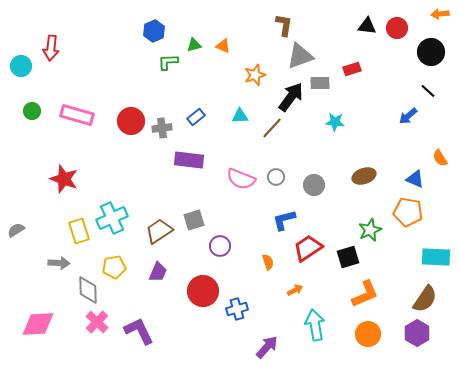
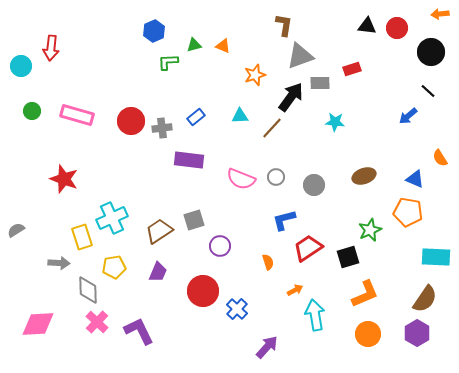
yellow rectangle at (79, 231): moved 3 px right, 6 px down
blue cross at (237, 309): rotated 30 degrees counterclockwise
cyan arrow at (315, 325): moved 10 px up
